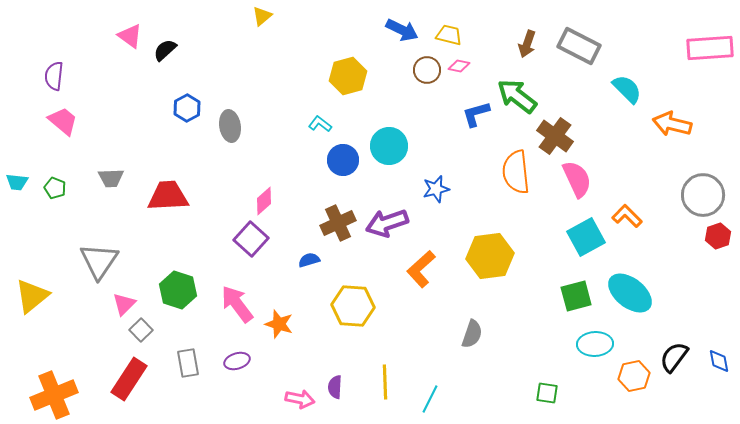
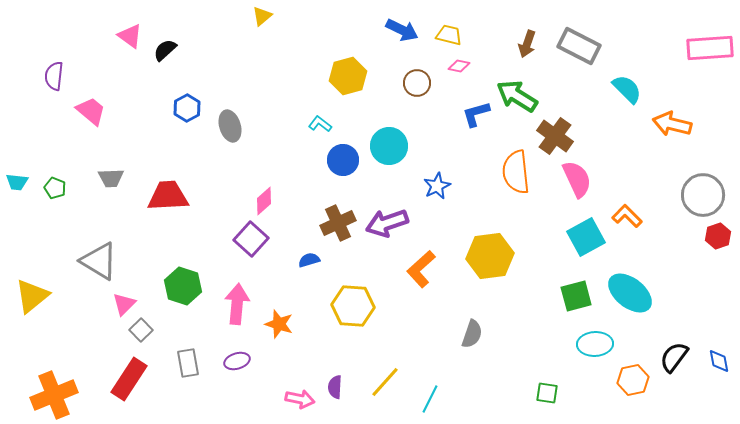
brown circle at (427, 70): moved 10 px left, 13 px down
green arrow at (517, 96): rotated 6 degrees counterclockwise
pink trapezoid at (63, 121): moved 28 px right, 10 px up
gray ellipse at (230, 126): rotated 8 degrees counterclockwise
blue star at (436, 189): moved 1 px right, 3 px up; rotated 12 degrees counterclockwise
gray triangle at (99, 261): rotated 33 degrees counterclockwise
green hexagon at (178, 290): moved 5 px right, 4 px up
pink arrow at (237, 304): rotated 42 degrees clockwise
orange hexagon at (634, 376): moved 1 px left, 4 px down
yellow line at (385, 382): rotated 44 degrees clockwise
